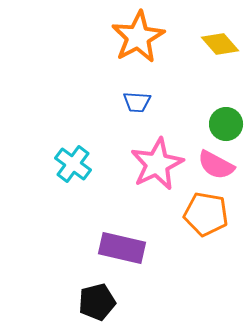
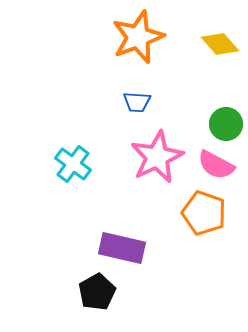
orange star: rotated 8 degrees clockwise
pink star: moved 7 px up
orange pentagon: moved 2 px left, 1 px up; rotated 9 degrees clockwise
black pentagon: moved 10 px up; rotated 15 degrees counterclockwise
